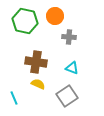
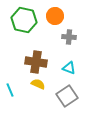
green hexagon: moved 1 px left, 1 px up
cyan triangle: moved 3 px left
cyan line: moved 4 px left, 8 px up
